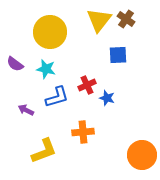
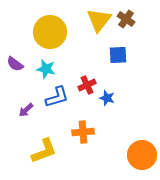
purple arrow: rotated 70 degrees counterclockwise
